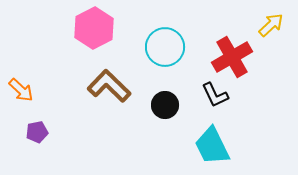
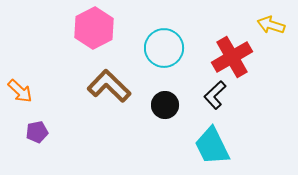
yellow arrow: rotated 120 degrees counterclockwise
cyan circle: moved 1 px left, 1 px down
orange arrow: moved 1 px left, 1 px down
black L-shape: rotated 72 degrees clockwise
